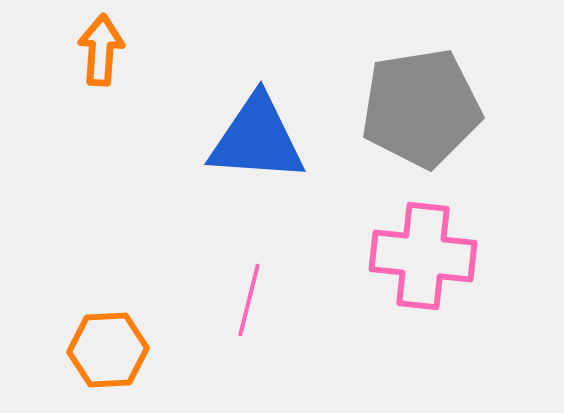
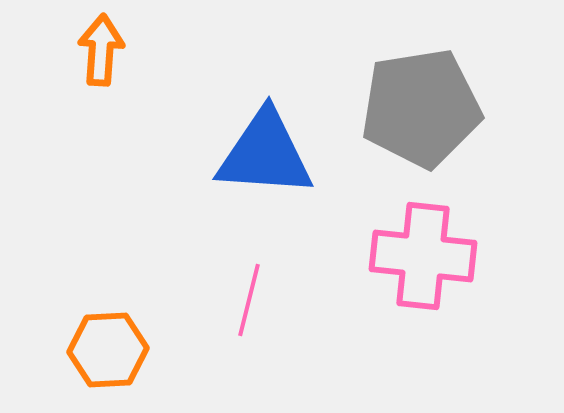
blue triangle: moved 8 px right, 15 px down
